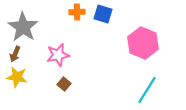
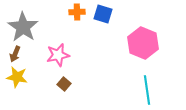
cyan line: rotated 40 degrees counterclockwise
